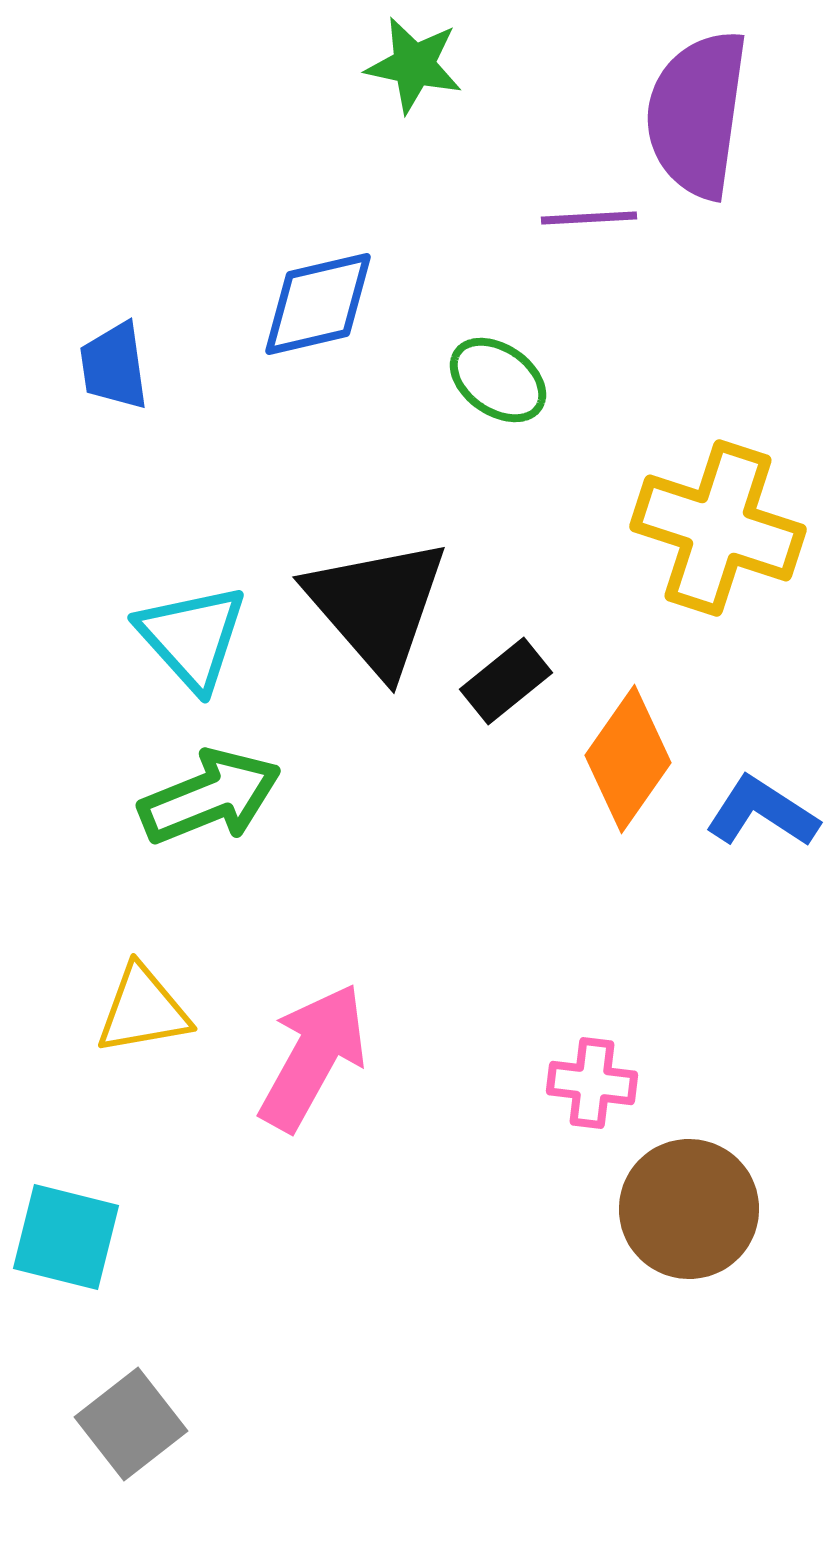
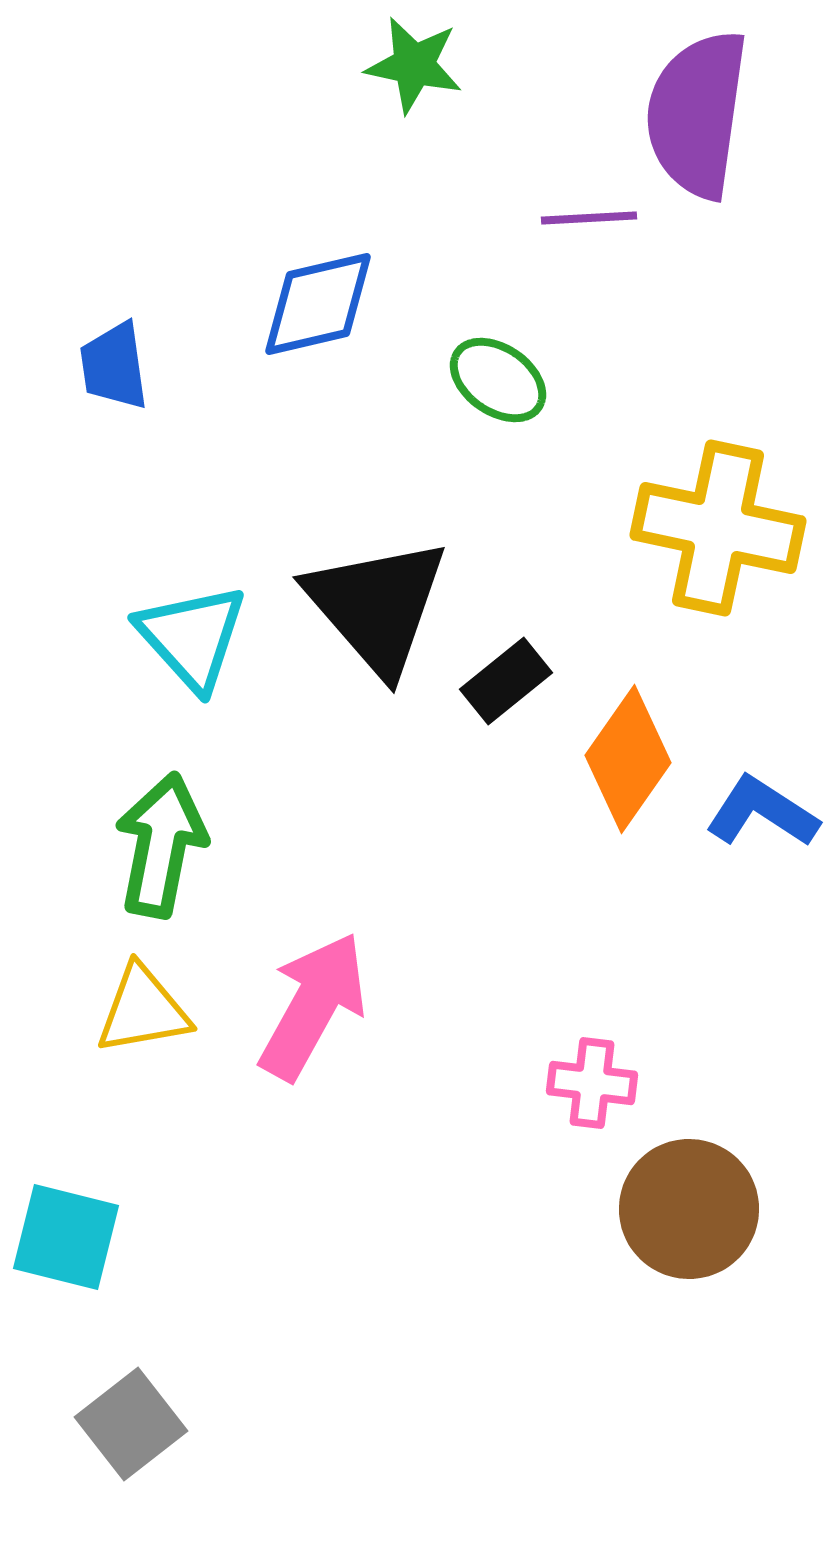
yellow cross: rotated 6 degrees counterclockwise
green arrow: moved 49 px left, 48 px down; rotated 57 degrees counterclockwise
pink arrow: moved 51 px up
